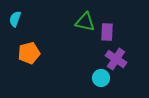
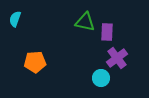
orange pentagon: moved 6 px right, 9 px down; rotated 10 degrees clockwise
purple cross: moved 1 px right, 1 px up; rotated 20 degrees clockwise
